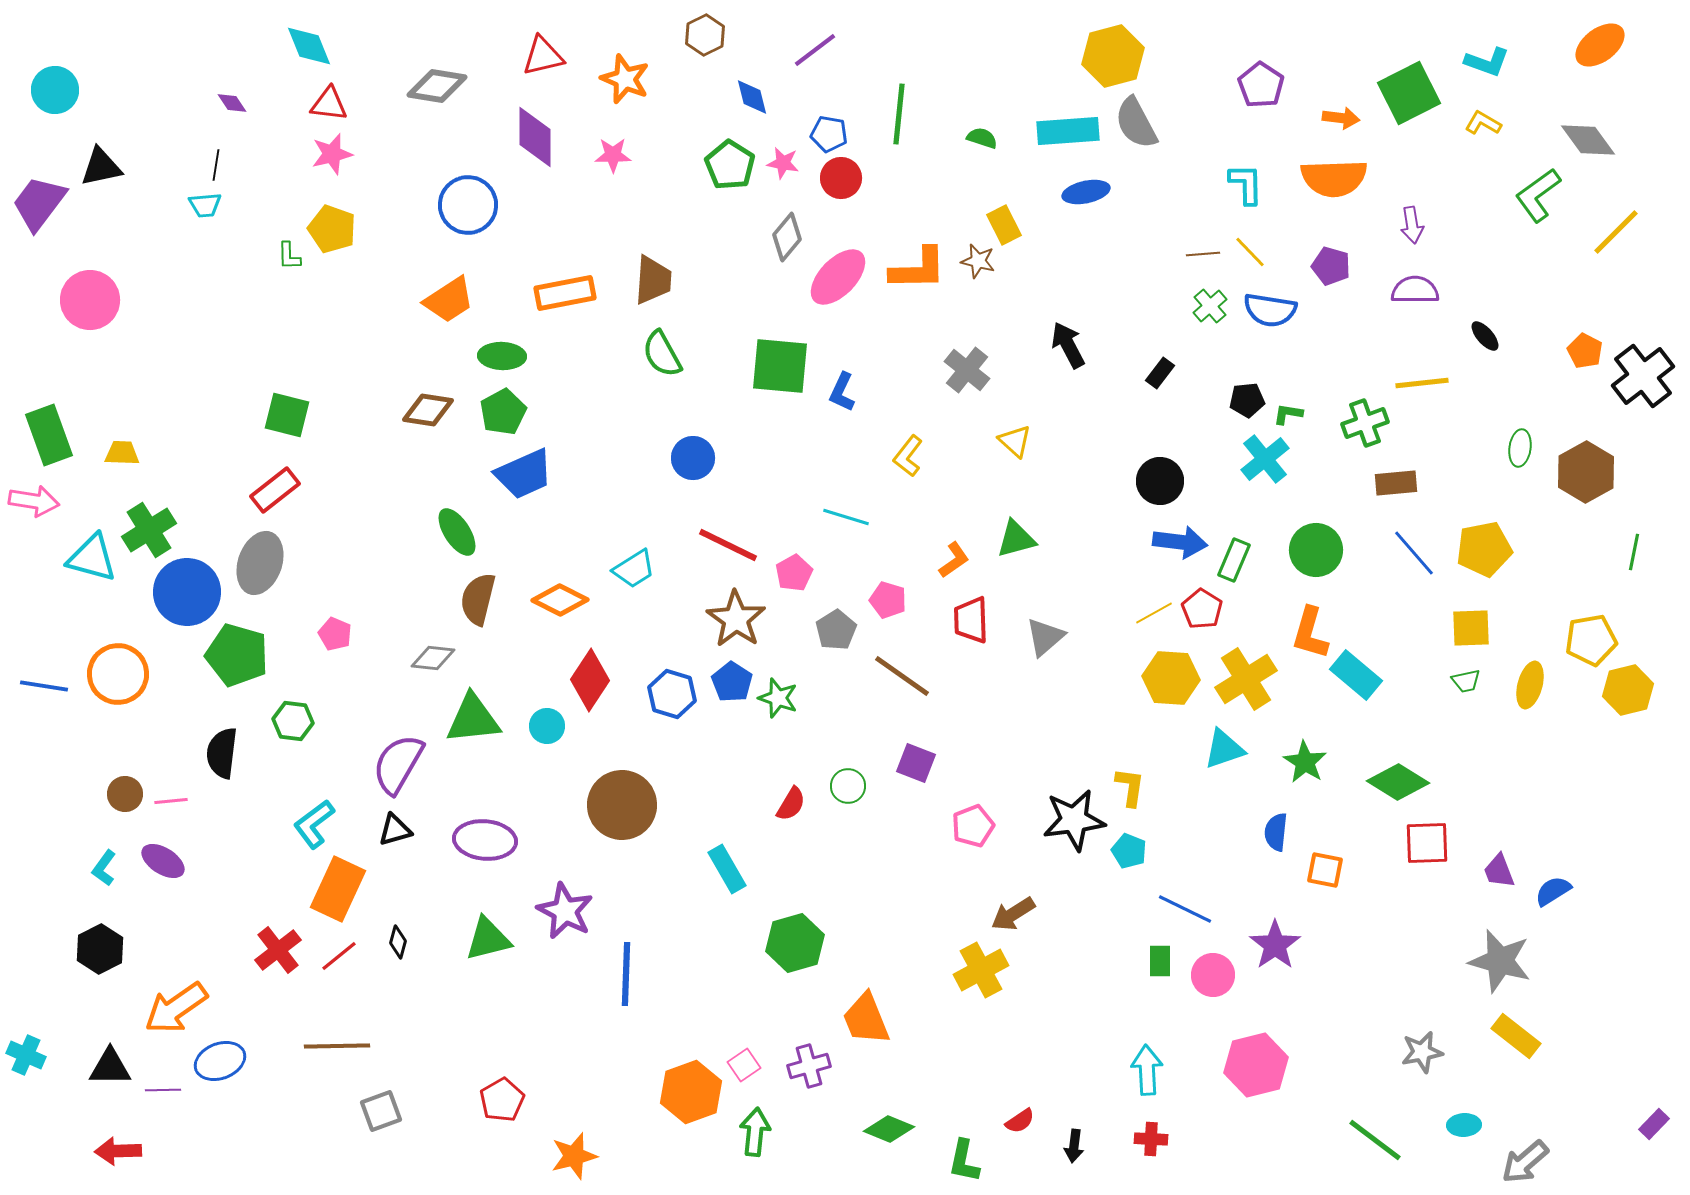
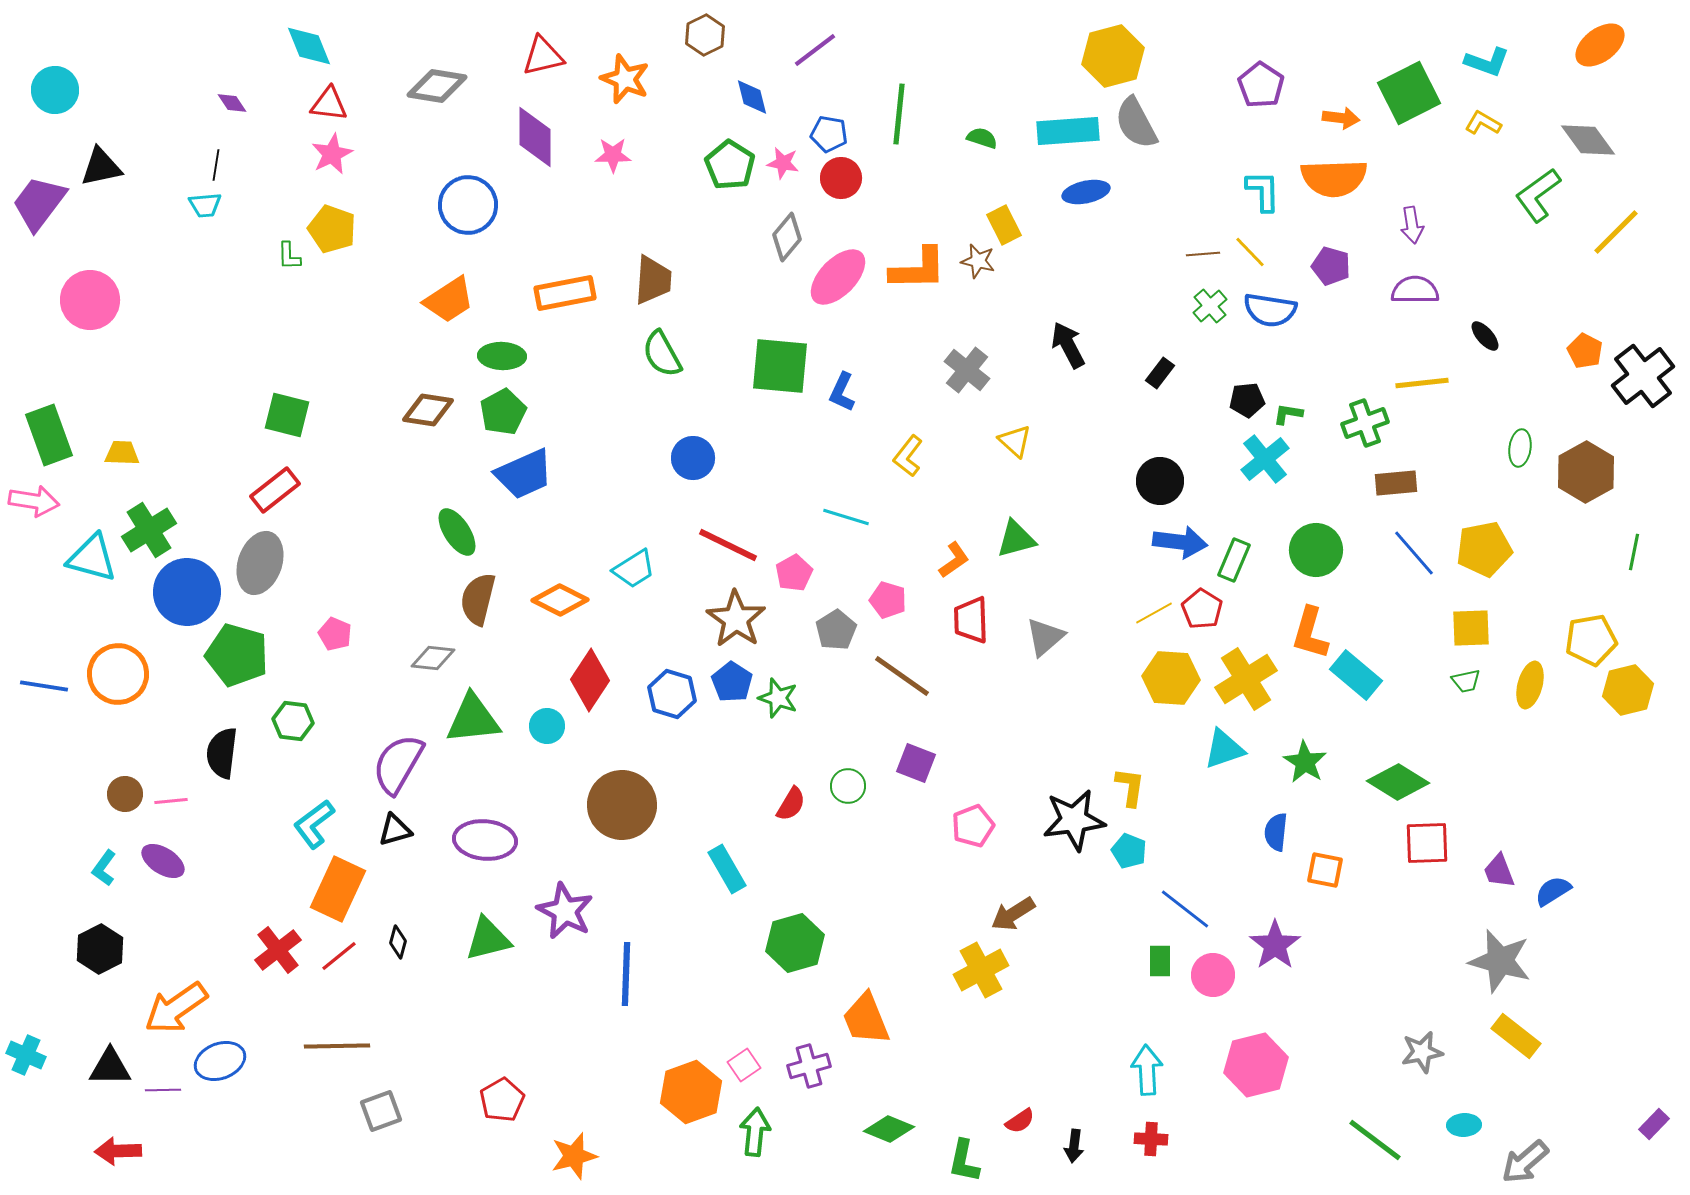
pink star at (332, 154): rotated 12 degrees counterclockwise
cyan L-shape at (1246, 184): moved 17 px right, 7 px down
blue line at (1185, 909): rotated 12 degrees clockwise
